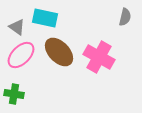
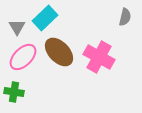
cyan rectangle: rotated 55 degrees counterclockwise
gray triangle: rotated 24 degrees clockwise
pink ellipse: moved 2 px right, 2 px down
green cross: moved 2 px up
